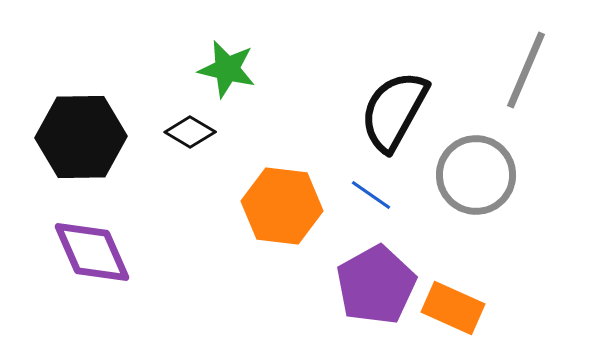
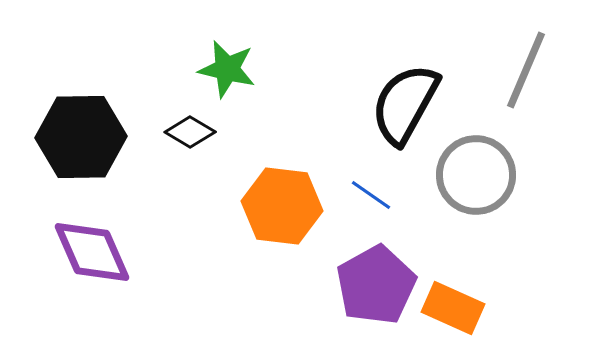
black semicircle: moved 11 px right, 7 px up
